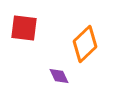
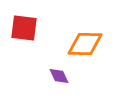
orange diamond: rotated 45 degrees clockwise
